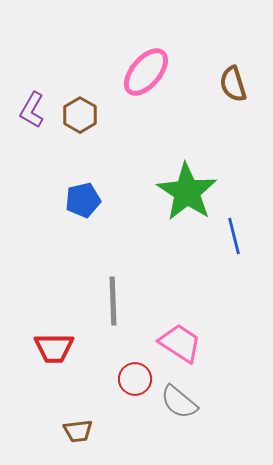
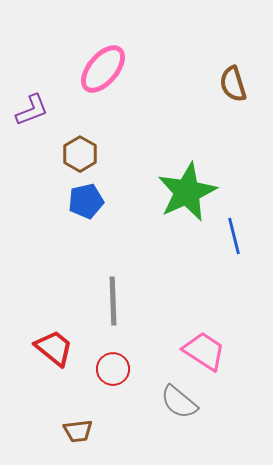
pink ellipse: moved 43 px left, 3 px up
purple L-shape: rotated 141 degrees counterclockwise
brown hexagon: moved 39 px down
green star: rotated 14 degrees clockwise
blue pentagon: moved 3 px right, 1 px down
pink trapezoid: moved 24 px right, 8 px down
red trapezoid: rotated 141 degrees counterclockwise
red circle: moved 22 px left, 10 px up
